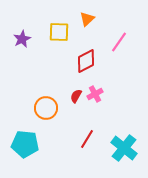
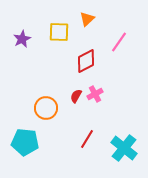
cyan pentagon: moved 2 px up
